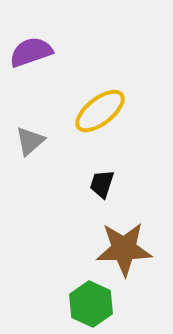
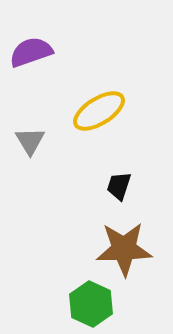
yellow ellipse: moved 1 px left; rotated 6 degrees clockwise
gray triangle: rotated 20 degrees counterclockwise
black trapezoid: moved 17 px right, 2 px down
